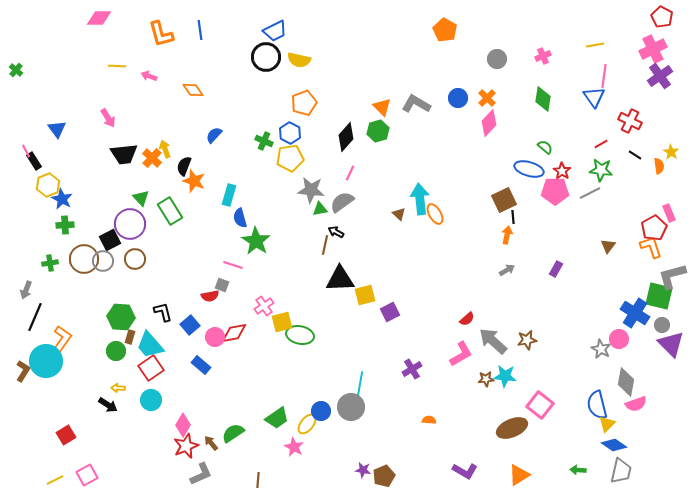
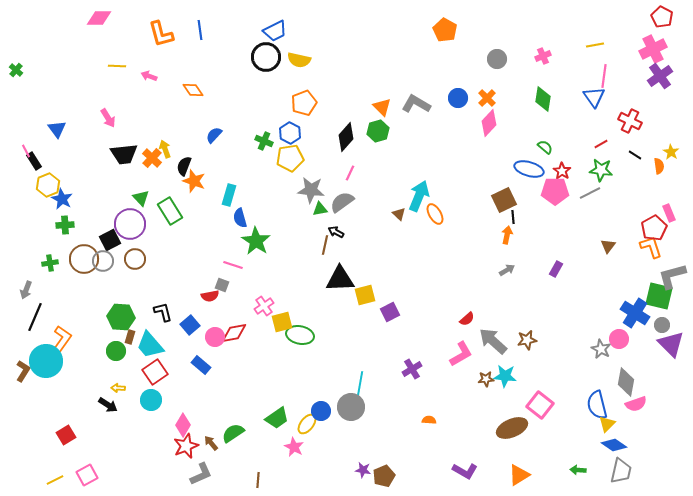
cyan arrow at (420, 199): moved 1 px left, 3 px up; rotated 28 degrees clockwise
red square at (151, 368): moved 4 px right, 4 px down
